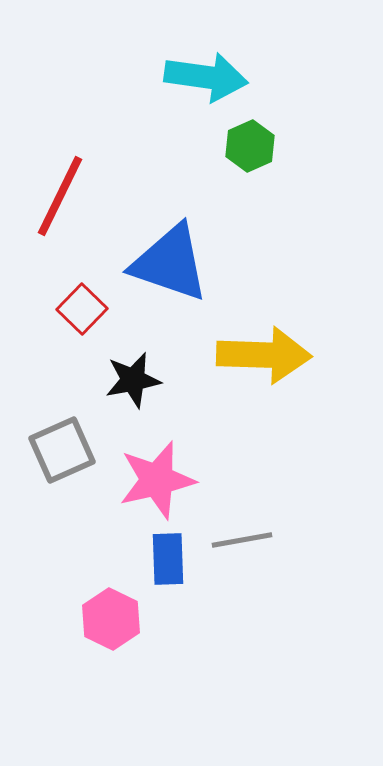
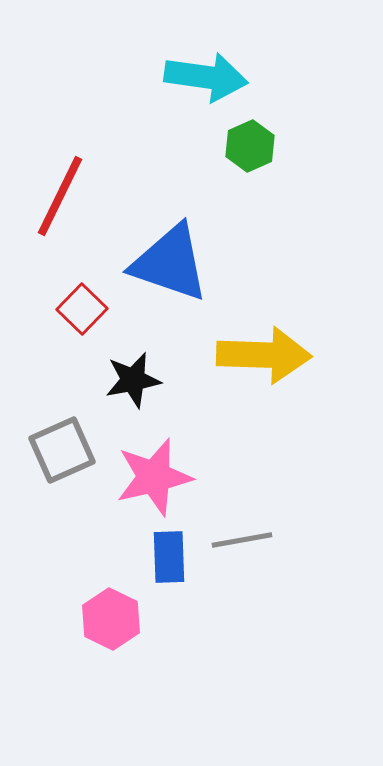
pink star: moved 3 px left, 3 px up
blue rectangle: moved 1 px right, 2 px up
